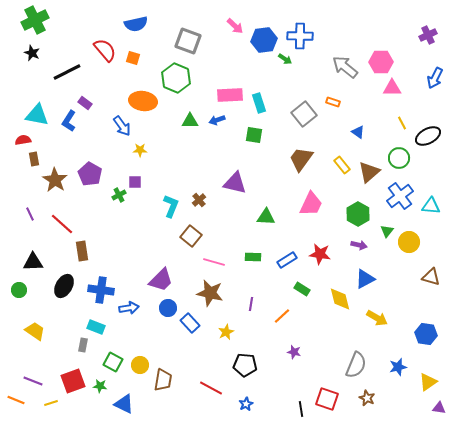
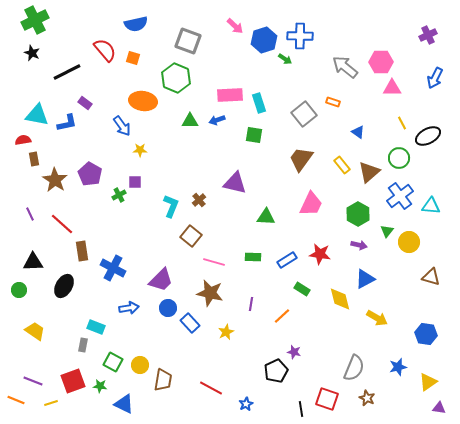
blue hexagon at (264, 40): rotated 10 degrees counterclockwise
blue L-shape at (69, 121): moved 2 px left, 2 px down; rotated 135 degrees counterclockwise
blue cross at (101, 290): moved 12 px right, 22 px up; rotated 20 degrees clockwise
black pentagon at (245, 365): moved 31 px right, 6 px down; rotated 30 degrees counterclockwise
gray semicircle at (356, 365): moved 2 px left, 3 px down
